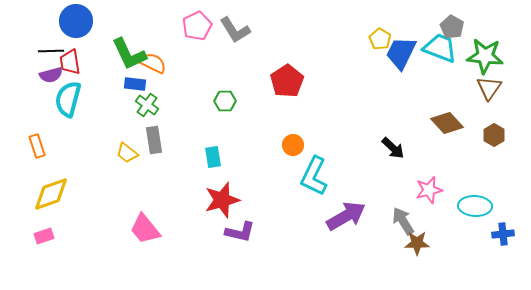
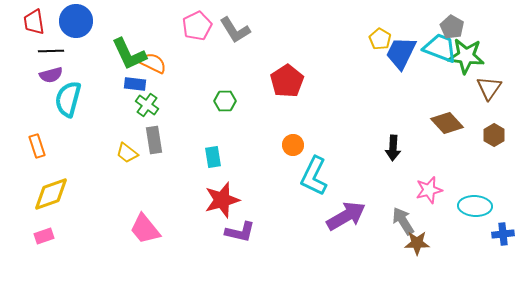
green star: moved 19 px left
red trapezoid: moved 36 px left, 40 px up
black arrow: rotated 50 degrees clockwise
